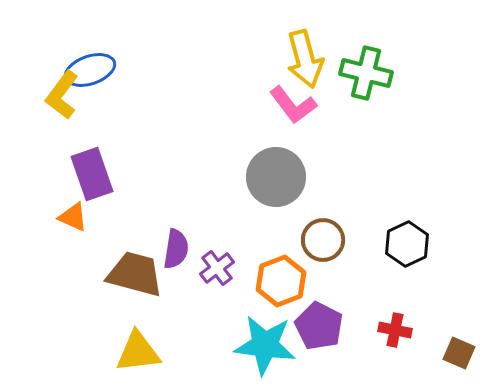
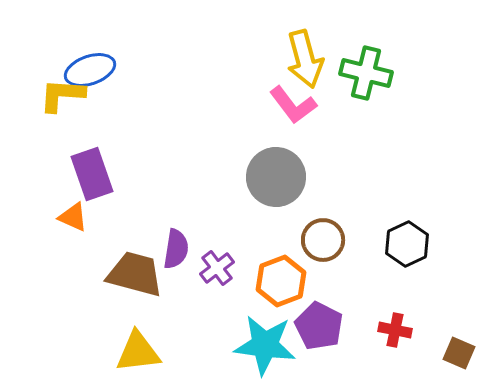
yellow L-shape: rotated 57 degrees clockwise
